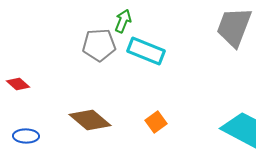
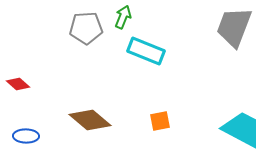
green arrow: moved 4 px up
gray pentagon: moved 13 px left, 17 px up
orange square: moved 4 px right, 1 px up; rotated 25 degrees clockwise
